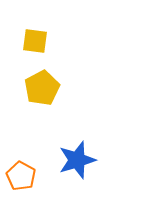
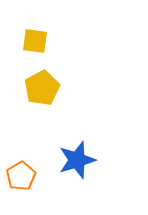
orange pentagon: rotated 12 degrees clockwise
